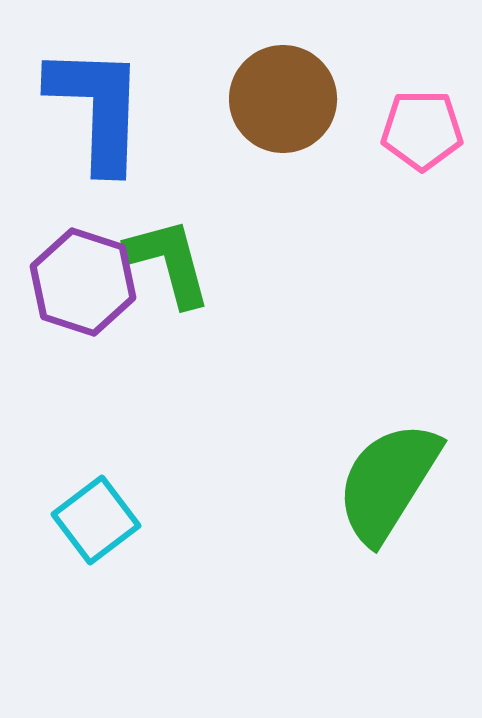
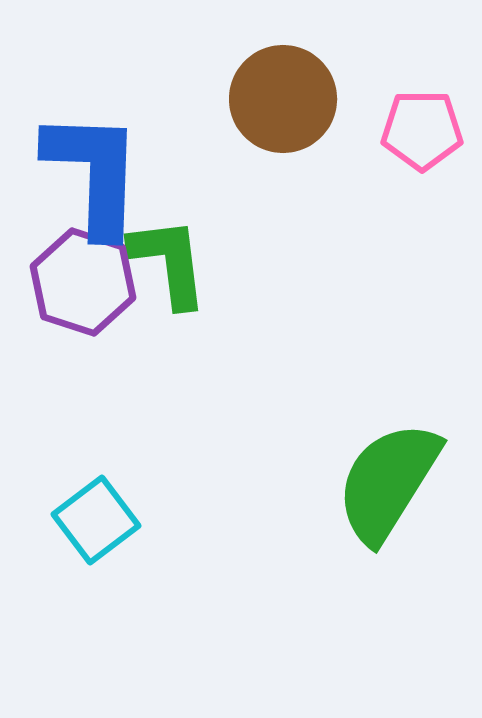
blue L-shape: moved 3 px left, 65 px down
green L-shape: rotated 8 degrees clockwise
